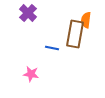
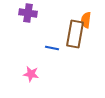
purple cross: rotated 36 degrees counterclockwise
